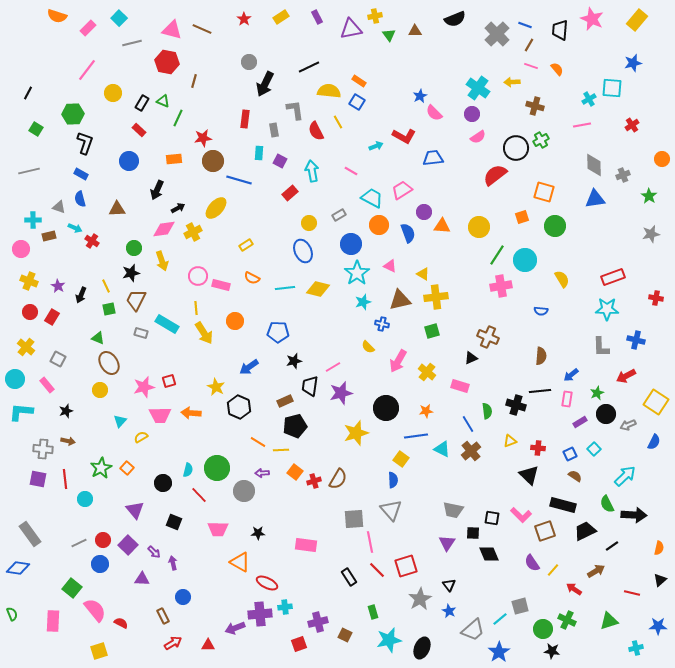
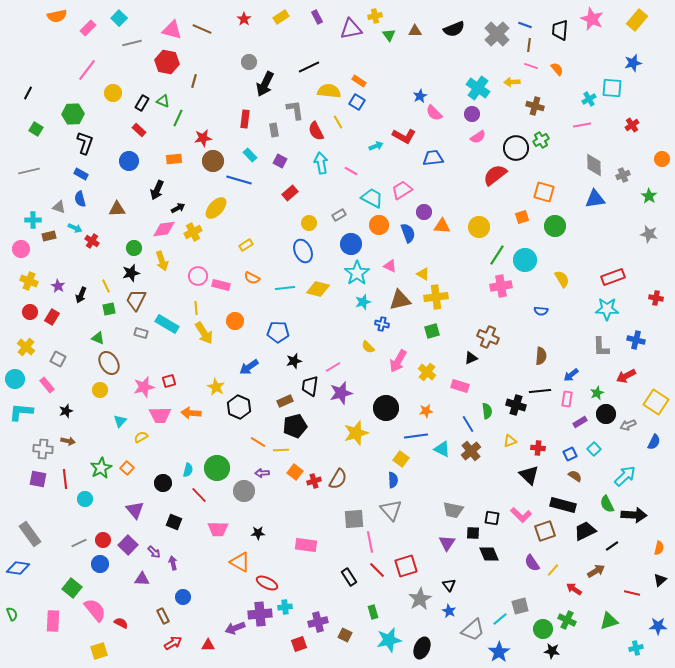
orange semicircle at (57, 16): rotated 30 degrees counterclockwise
black semicircle at (455, 19): moved 1 px left, 10 px down
brown line at (529, 45): rotated 24 degrees counterclockwise
cyan rectangle at (259, 153): moved 9 px left, 2 px down; rotated 48 degrees counterclockwise
cyan arrow at (312, 171): moved 9 px right, 8 px up
gray star at (651, 234): moved 2 px left; rotated 24 degrees clockwise
